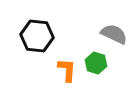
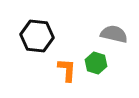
gray semicircle: rotated 12 degrees counterclockwise
